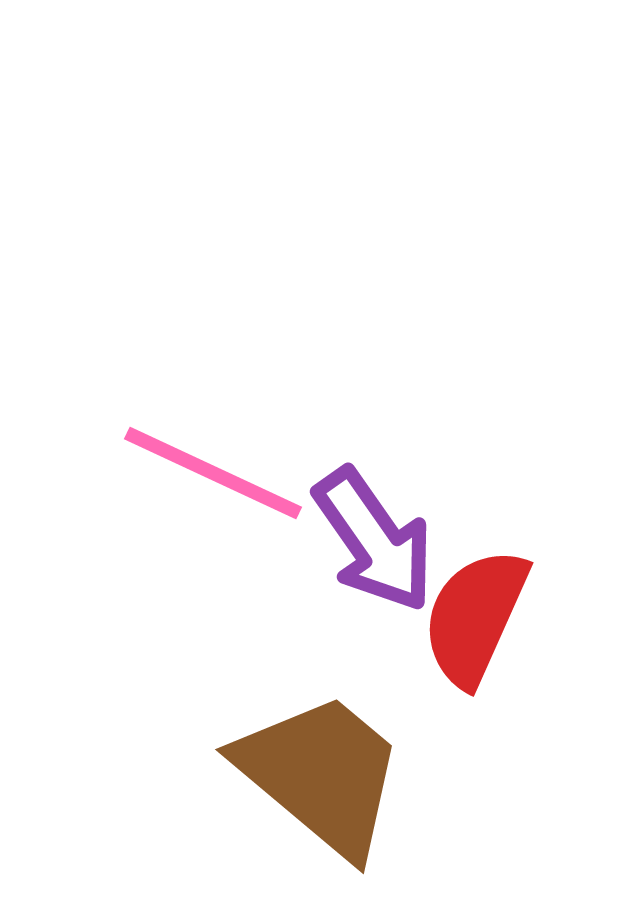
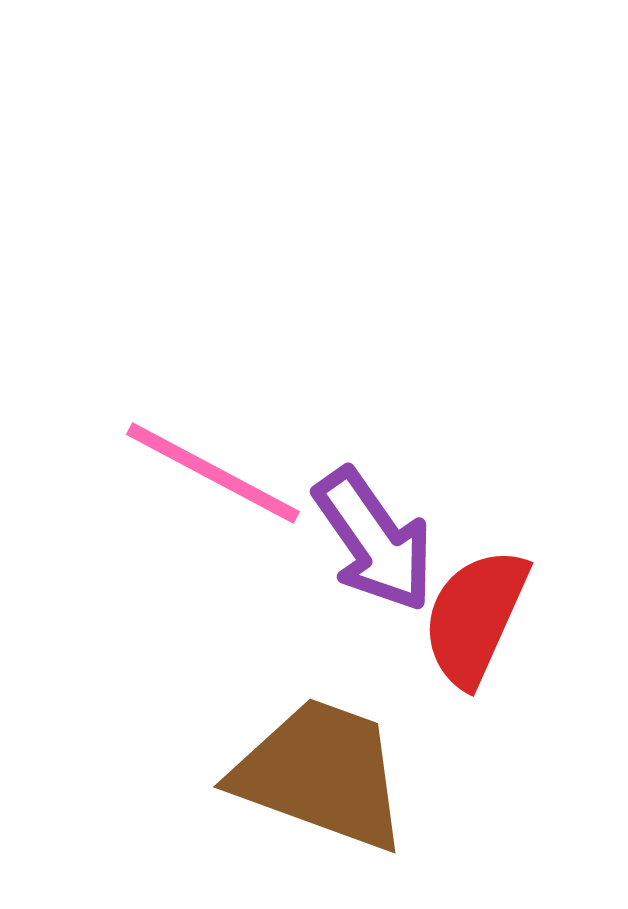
pink line: rotated 3 degrees clockwise
brown trapezoid: rotated 20 degrees counterclockwise
